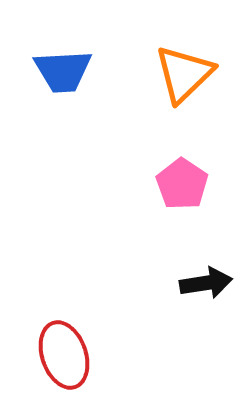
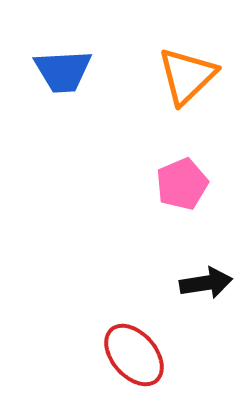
orange triangle: moved 3 px right, 2 px down
pink pentagon: rotated 15 degrees clockwise
red ellipse: moved 70 px right; rotated 22 degrees counterclockwise
